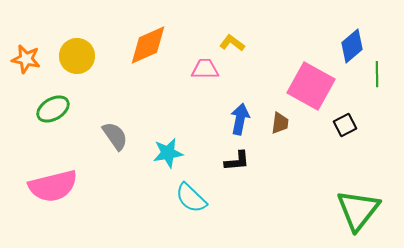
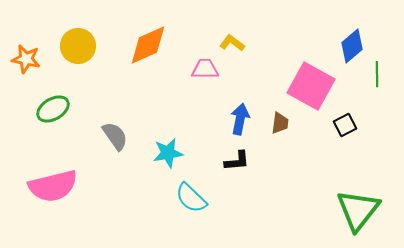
yellow circle: moved 1 px right, 10 px up
